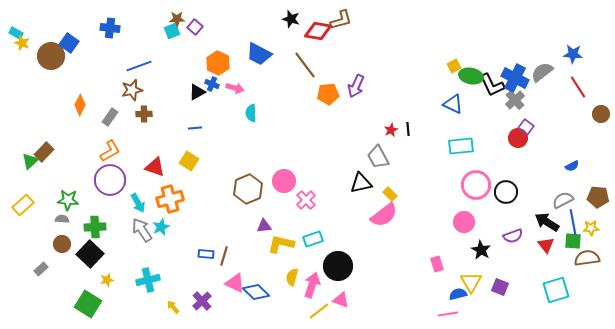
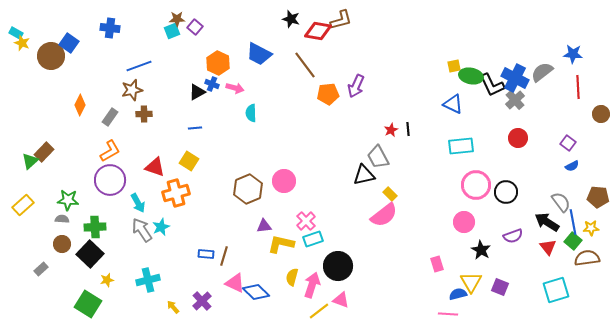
yellow square at (454, 66): rotated 16 degrees clockwise
red line at (578, 87): rotated 30 degrees clockwise
purple square at (526, 127): moved 42 px right, 16 px down
black triangle at (361, 183): moved 3 px right, 8 px up
orange cross at (170, 199): moved 6 px right, 6 px up
pink cross at (306, 200): moved 21 px down
gray semicircle at (563, 200): moved 2 px left, 2 px down; rotated 80 degrees clockwise
green square at (573, 241): rotated 36 degrees clockwise
red triangle at (546, 245): moved 2 px right, 2 px down
pink line at (448, 314): rotated 12 degrees clockwise
